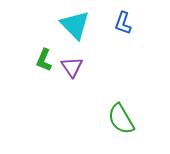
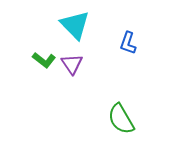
blue L-shape: moved 5 px right, 20 px down
green L-shape: rotated 75 degrees counterclockwise
purple triangle: moved 3 px up
